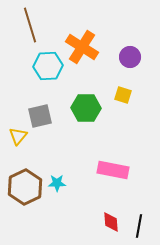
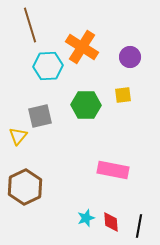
yellow square: rotated 24 degrees counterclockwise
green hexagon: moved 3 px up
cyan star: moved 29 px right, 35 px down; rotated 18 degrees counterclockwise
